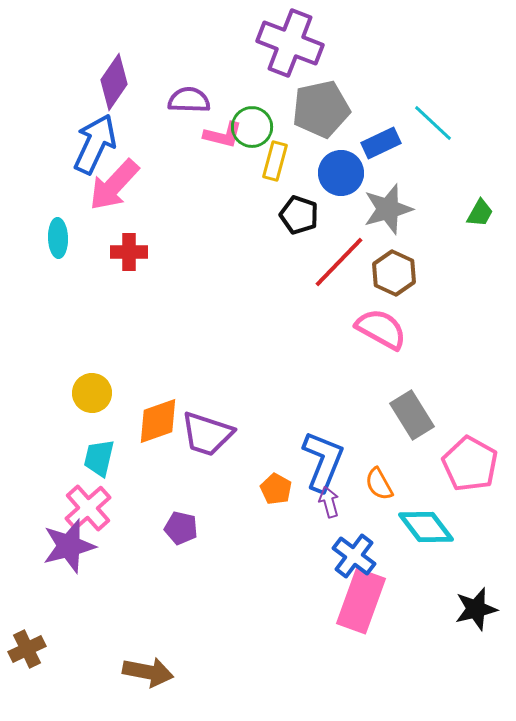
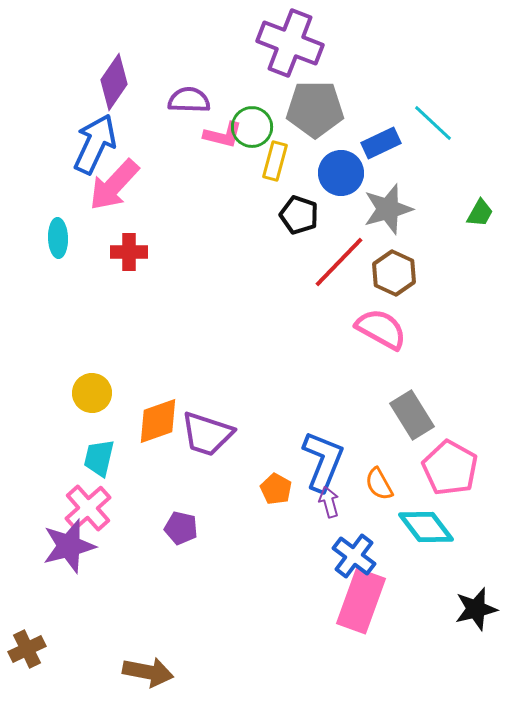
gray pentagon: moved 6 px left; rotated 12 degrees clockwise
pink pentagon: moved 20 px left, 4 px down
